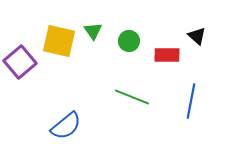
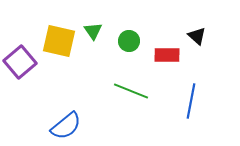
green line: moved 1 px left, 6 px up
